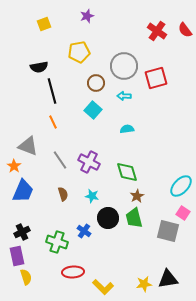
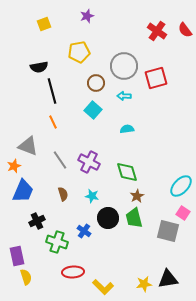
orange star: rotated 16 degrees clockwise
black cross: moved 15 px right, 11 px up
